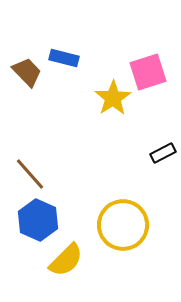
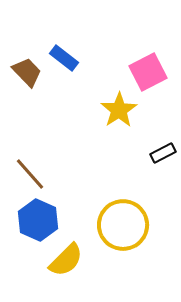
blue rectangle: rotated 24 degrees clockwise
pink square: rotated 9 degrees counterclockwise
yellow star: moved 6 px right, 12 px down
